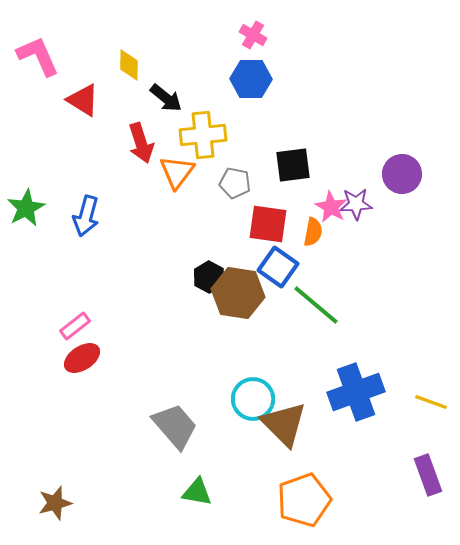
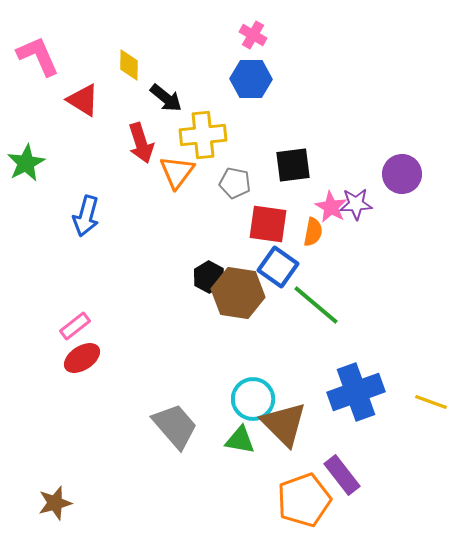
green star: moved 45 px up
purple rectangle: moved 86 px left; rotated 18 degrees counterclockwise
green triangle: moved 43 px right, 52 px up
